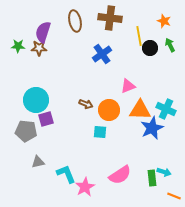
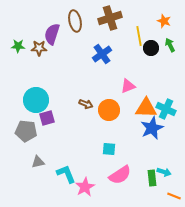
brown cross: rotated 25 degrees counterclockwise
purple semicircle: moved 9 px right, 2 px down
black circle: moved 1 px right
orange triangle: moved 6 px right, 2 px up
purple square: moved 1 px right, 1 px up
cyan square: moved 9 px right, 17 px down
